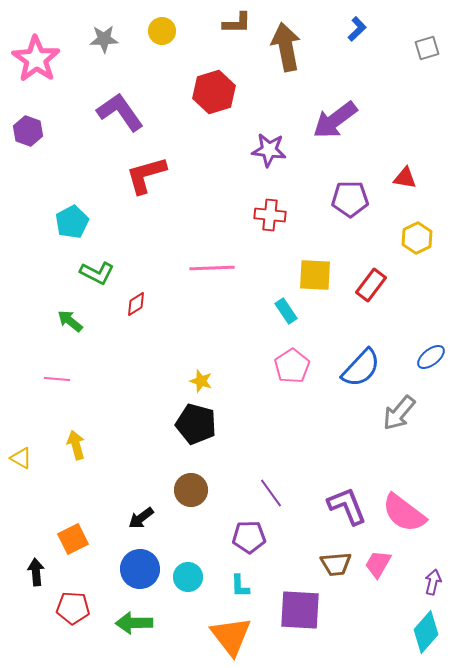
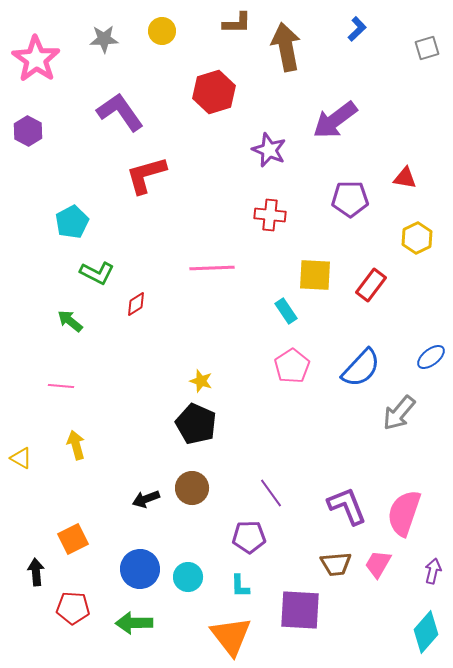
purple hexagon at (28, 131): rotated 8 degrees clockwise
purple star at (269, 150): rotated 16 degrees clockwise
pink line at (57, 379): moved 4 px right, 7 px down
black pentagon at (196, 424): rotated 9 degrees clockwise
brown circle at (191, 490): moved 1 px right, 2 px up
pink semicircle at (404, 513): rotated 72 degrees clockwise
black arrow at (141, 518): moved 5 px right, 19 px up; rotated 16 degrees clockwise
purple arrow at (433, 582): moved 11 px up
